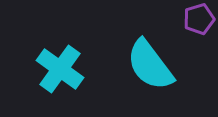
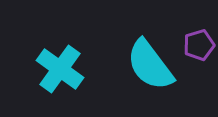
purple pentagon: moved 26 px down
